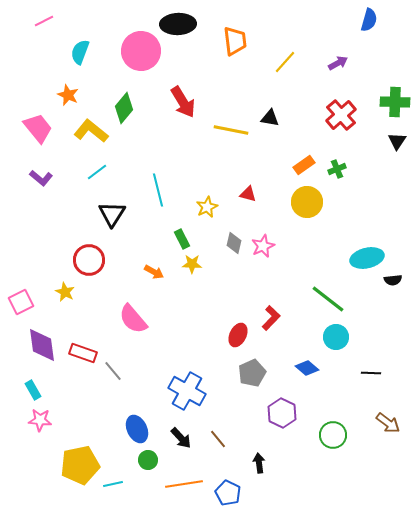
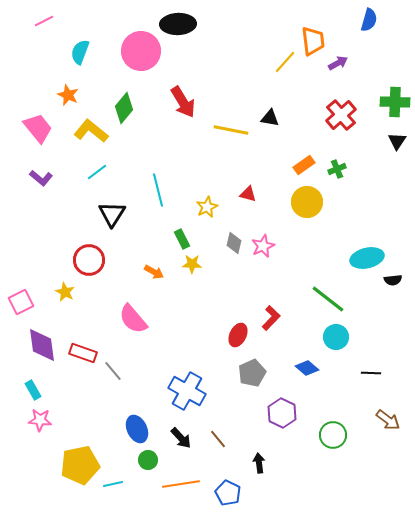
orange trapezoid at (235, 41): moved 78 px right
brown arrow at (388, 423): moved 3 px up
orange line at (184, 484): moved 3 px left
